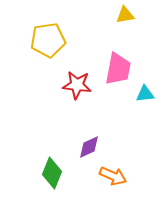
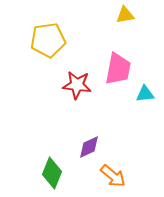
orange arrow: rotated 16 degrees clockwise
